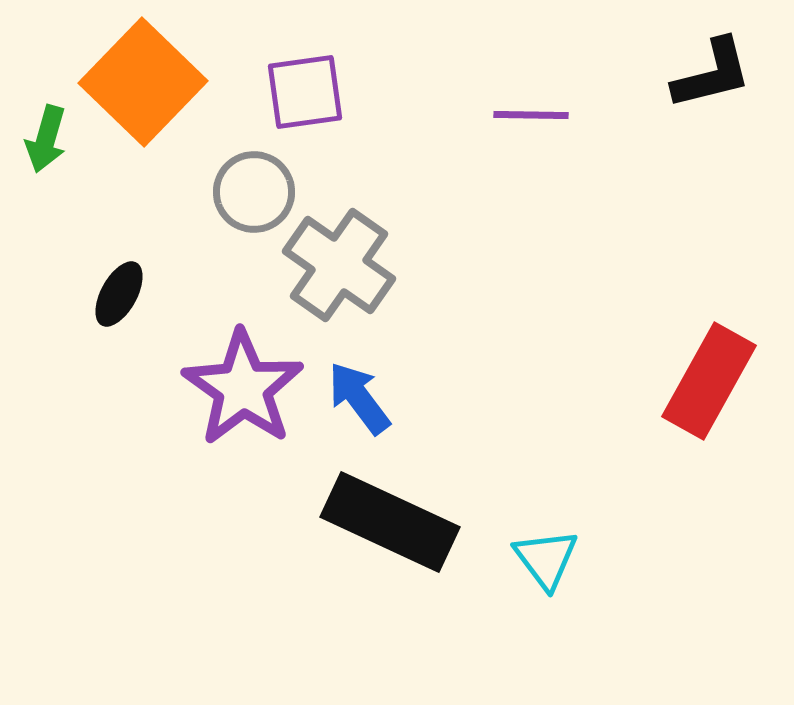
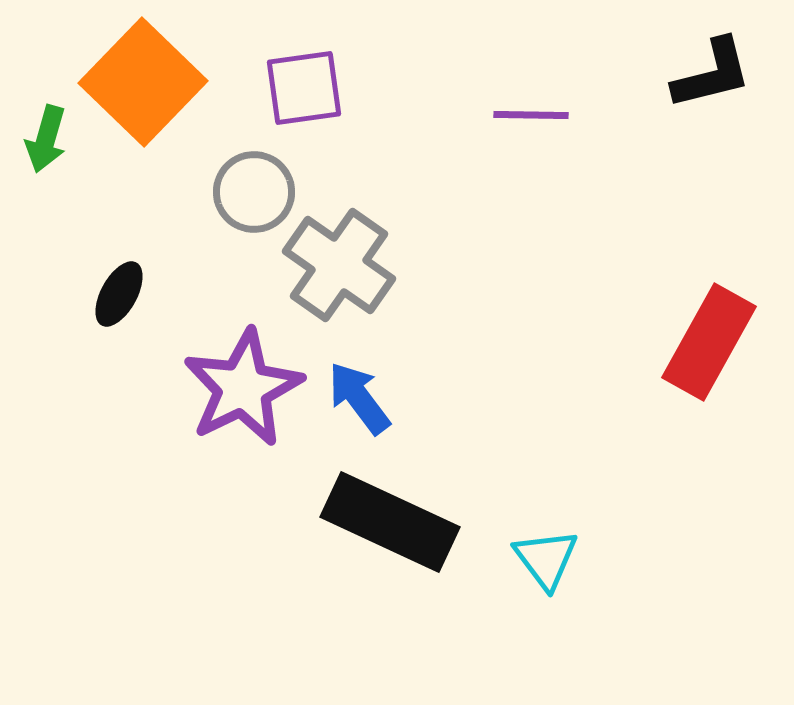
purple square: moved 1 px left, 4 px up
red rectangle: moved 39 px up
purple star: rotated 11 degrees clockwise
